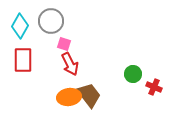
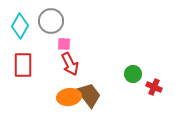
pink square: rotated 16 degrees counterclockwise
red rectangle: moved 5 px down
